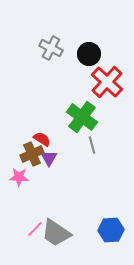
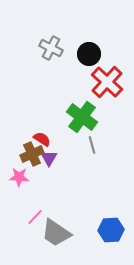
pink line: moved 12 px up
